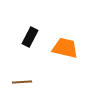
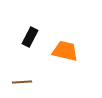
orange trapezoid: moved 3 px down
